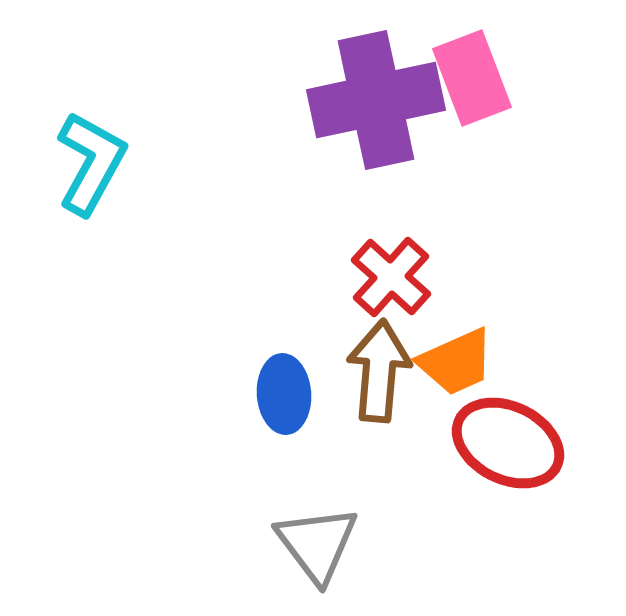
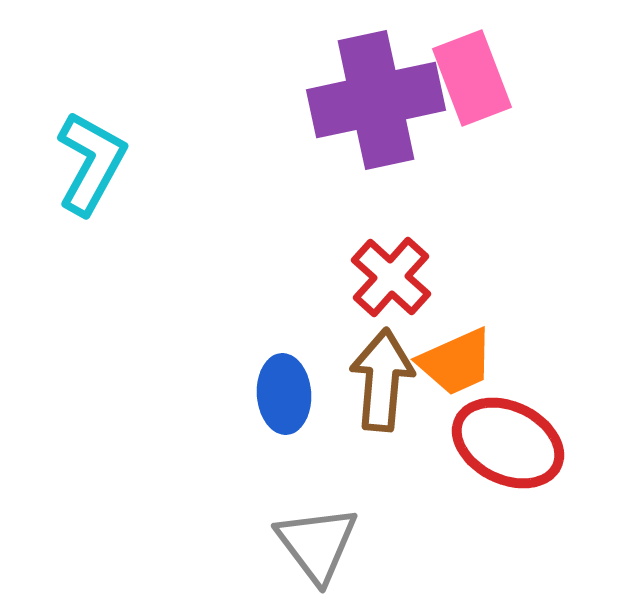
brown arrow: moved 3 px right, 9 px down
